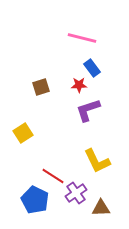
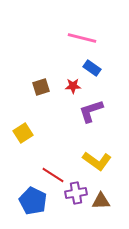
blue rectangle: rotated 18 degrees counterclockwise
red star: moved 6 px left, 1 px down
purple L-shape: moved 3 px right, 1 px down
yellow L-shape: rotated 28 degrees counterclockwise
red line: moved 1 px up
purple cross: rotated 25 degrees clockwise
blue pentagon: moved 2 px left, 1 px down
brown triangle: moved 7 px up
